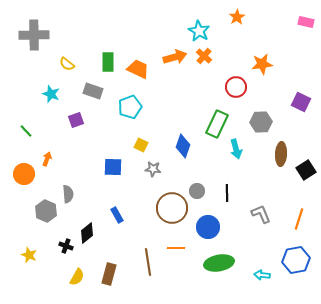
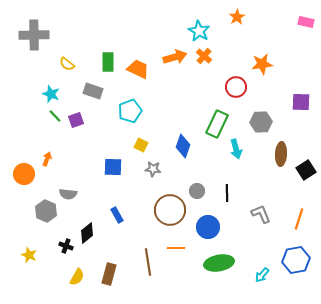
purple square at (301, 102): rotated 24 degrees counterclockwise
cyan pentagon at (130, 107): moved 4 px down
green line at (26, 131): moved 29 px right, 15 px up
gray semicircle at (68, 194): rotated 102 degrees clockwise
brown circle at (172, 208): moved 2 px left, 2 px down
cyan arrow at (262, 275): rotated 56 degrees counterclockwise
